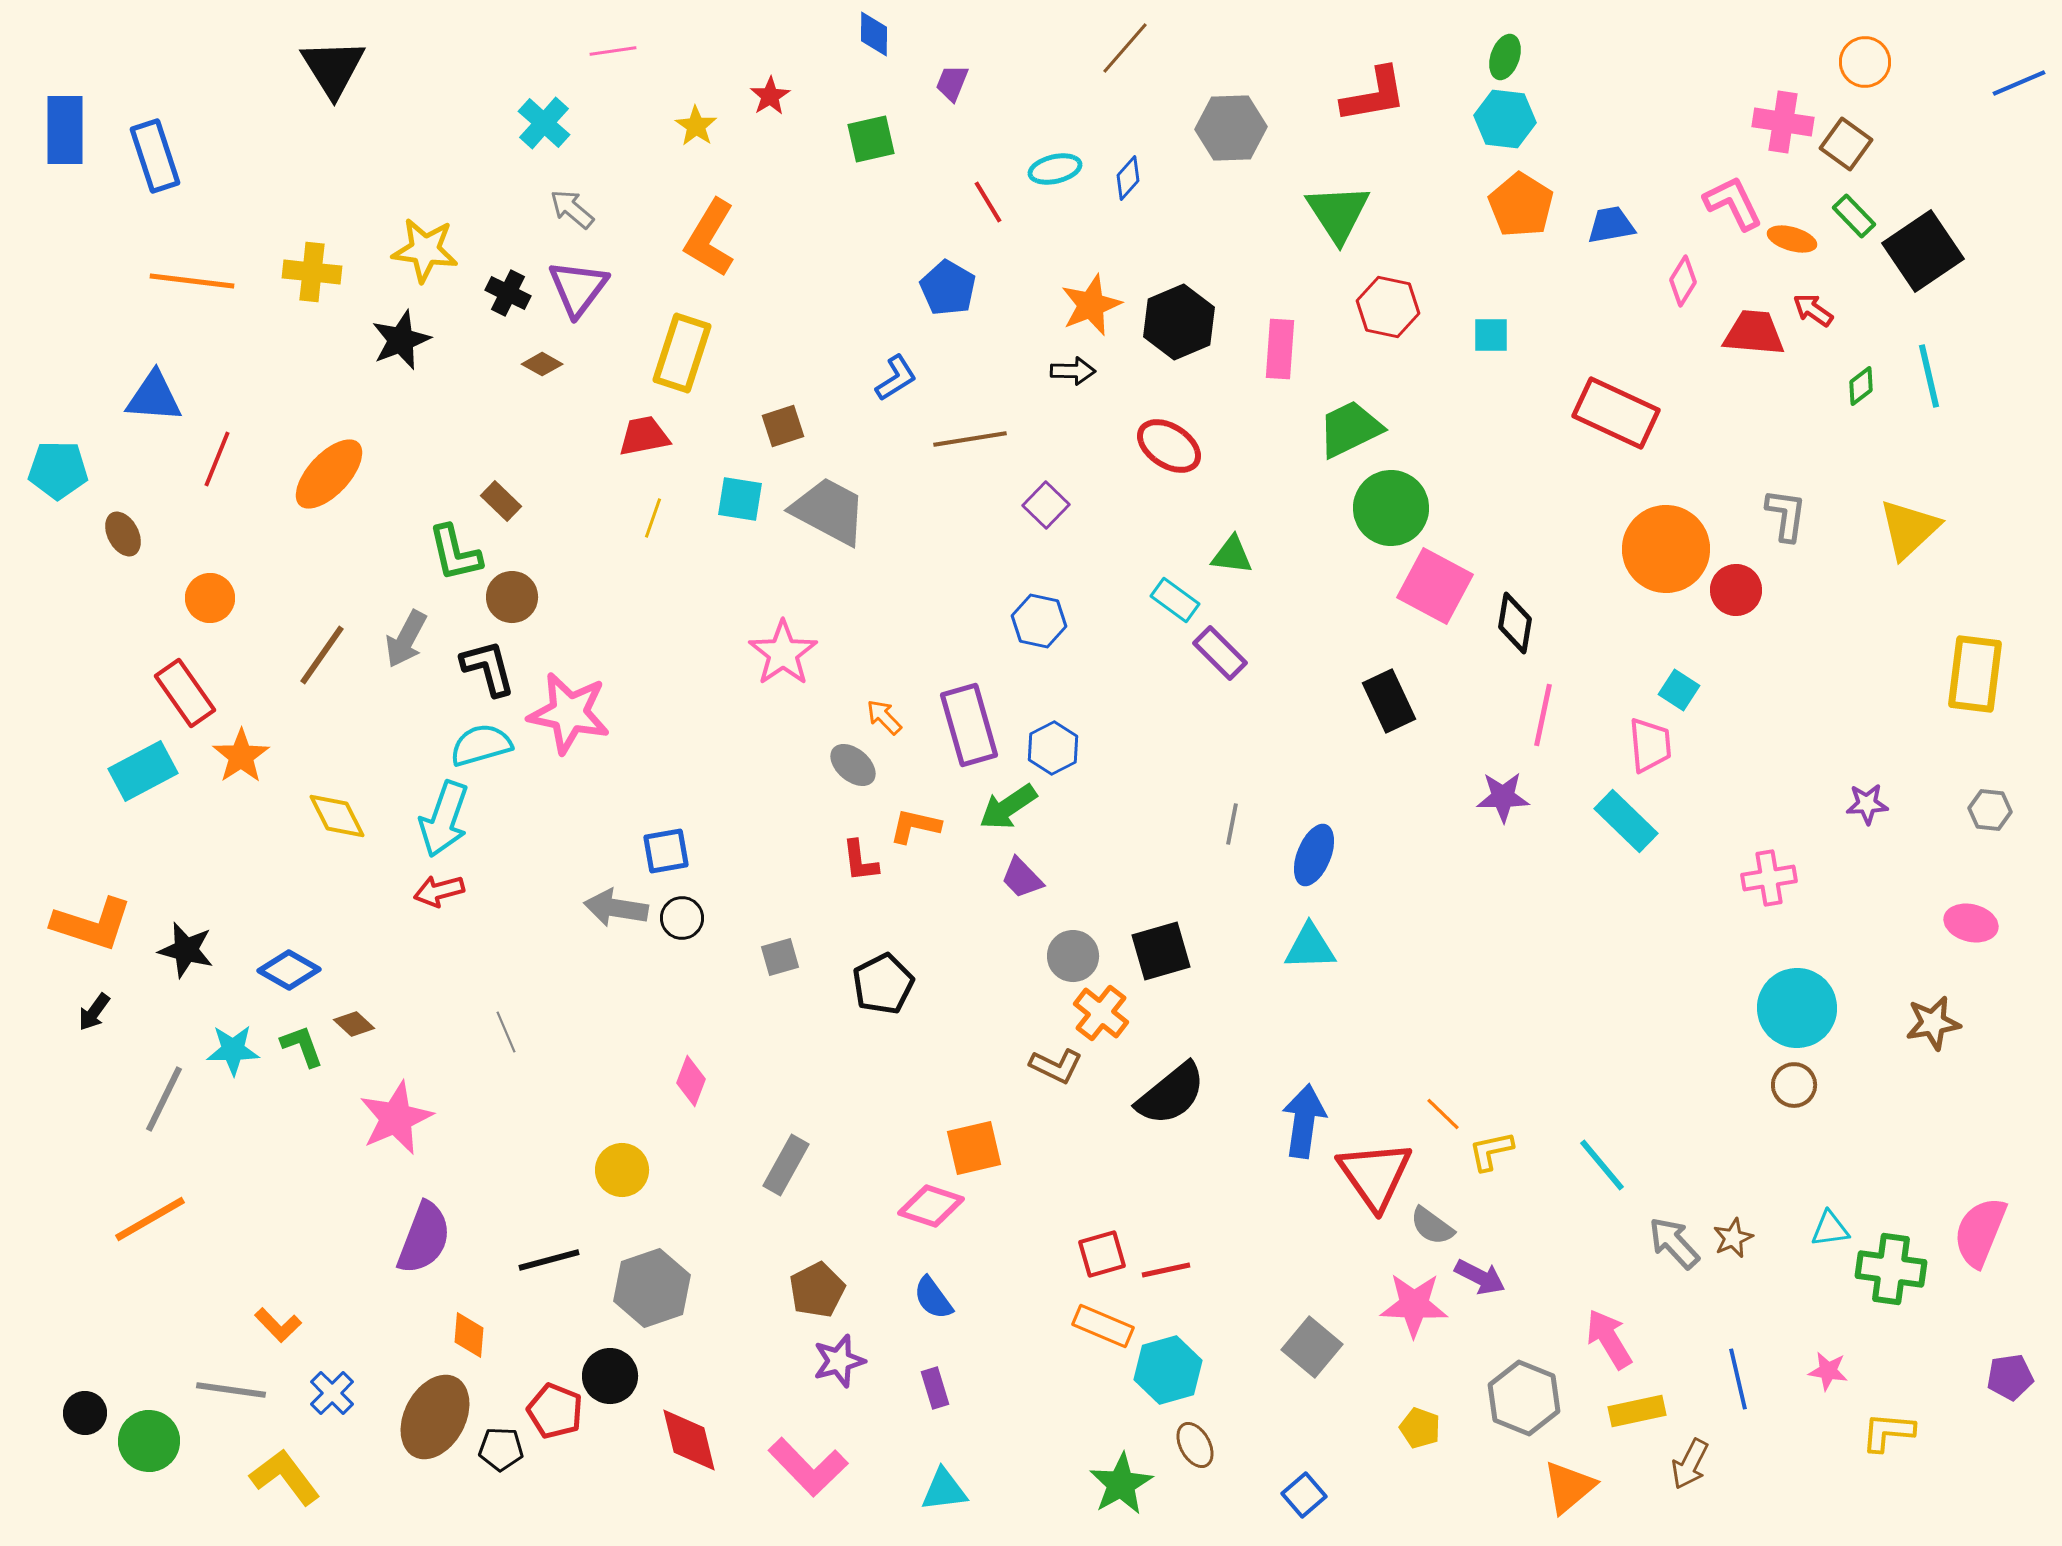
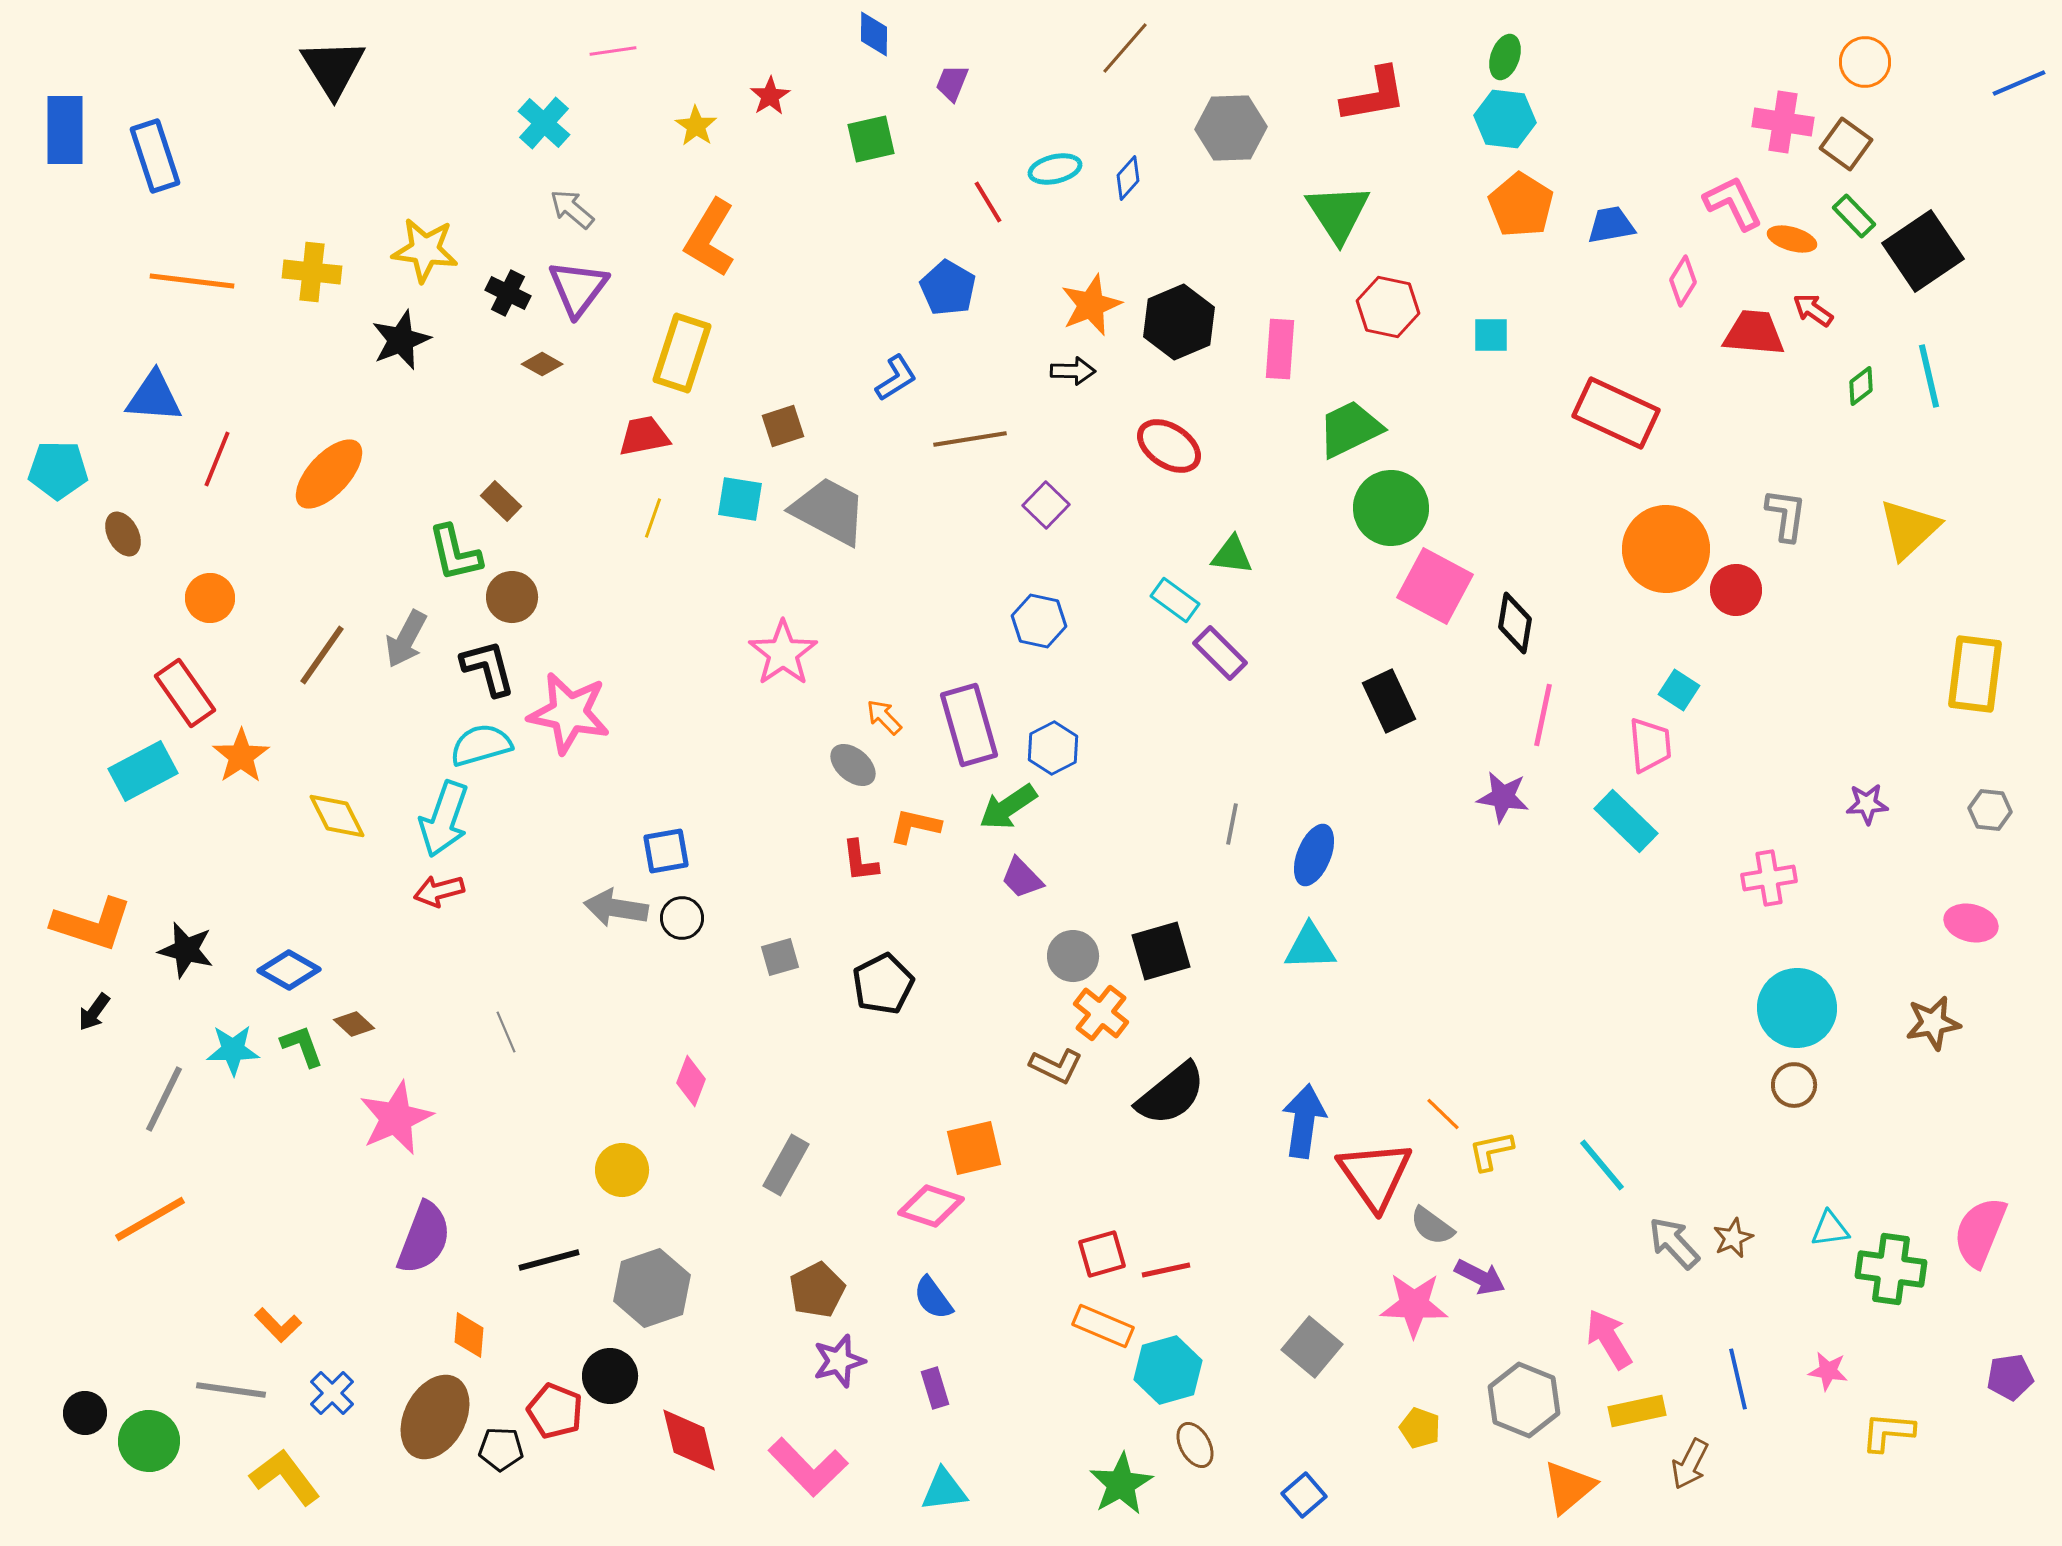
purple star at (1503, 797): rotated 10 degrees clockwise
gray hexagon at (1524, 1398): moved 2 px down
